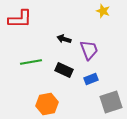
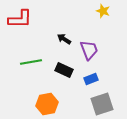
black arrow: rotated 16 degrees clockwise
gray square: moved 9 px left, 2 px down
